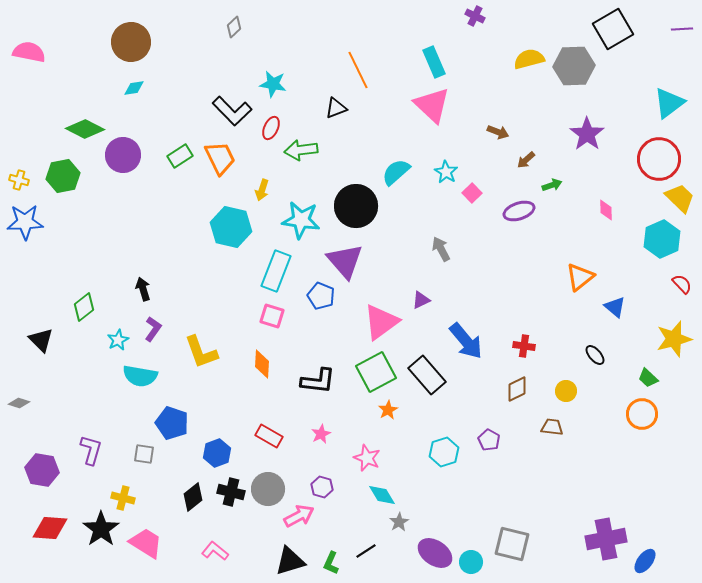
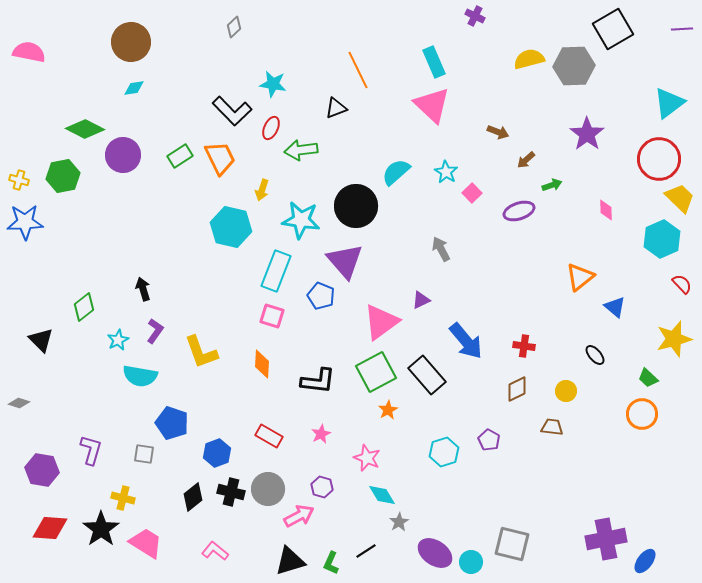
purple L-shape at (153, 329): moved 2 px right, 2 px down
